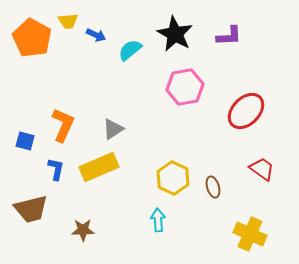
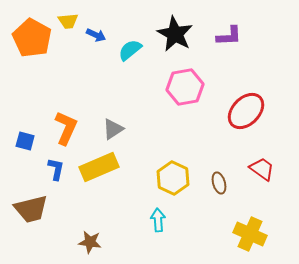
orange L-shape: moved 3 px right, 3 px down
brown ellipse: moved 6 px right, 4 px up
brown star: moved 7 px right, 12 px down; rotated 10 degrees clockwise
